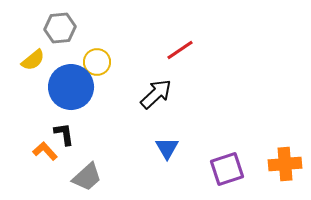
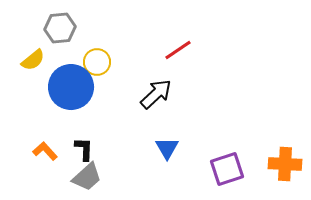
red line: moved 2 px left
black L-shape: moved 20 px right, 15 px down; rotated 10 degrees clockwise
orange cross: rotated 8 degrees clockwise
